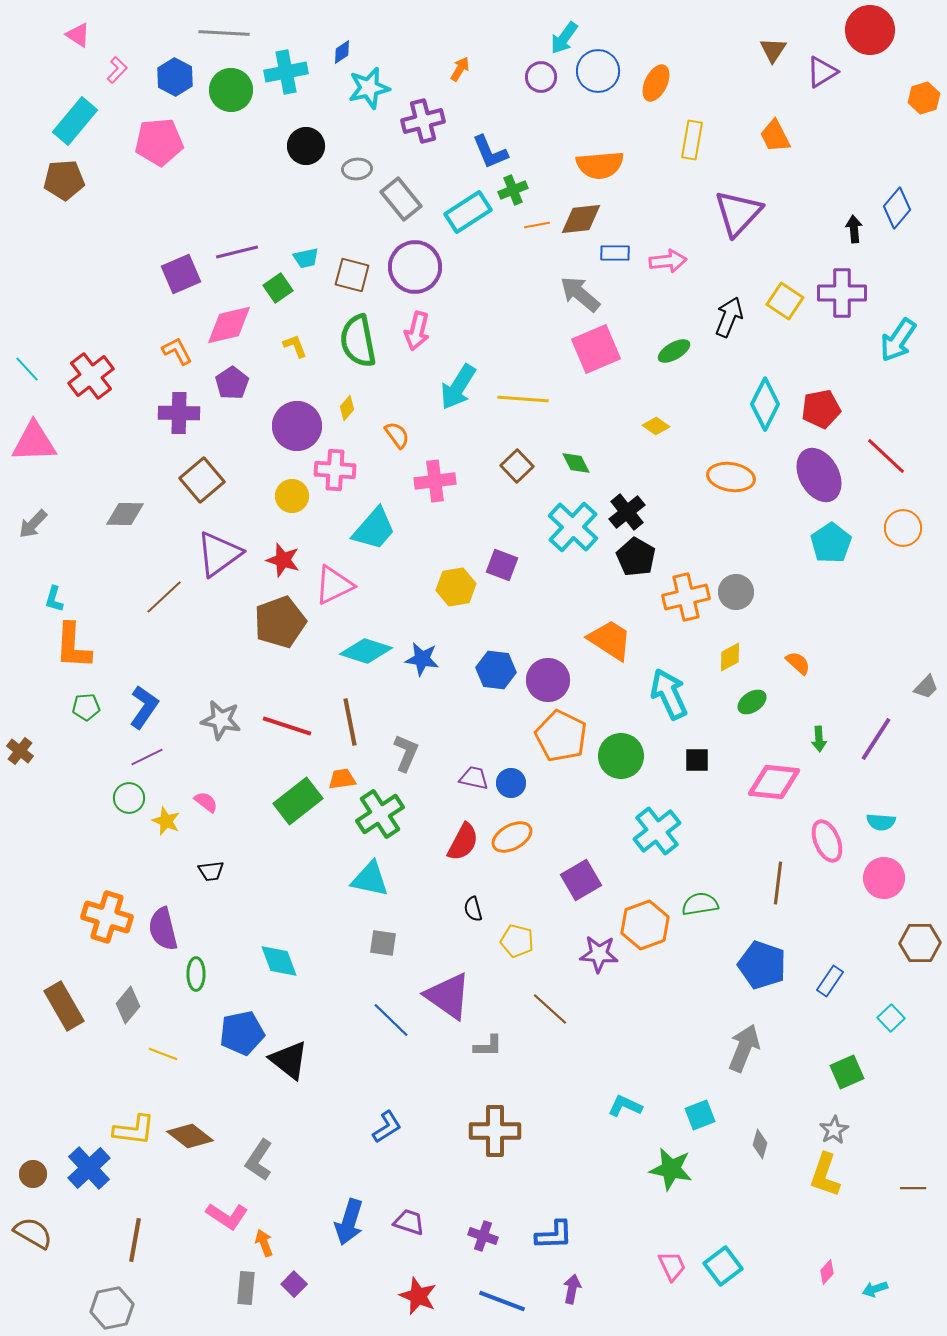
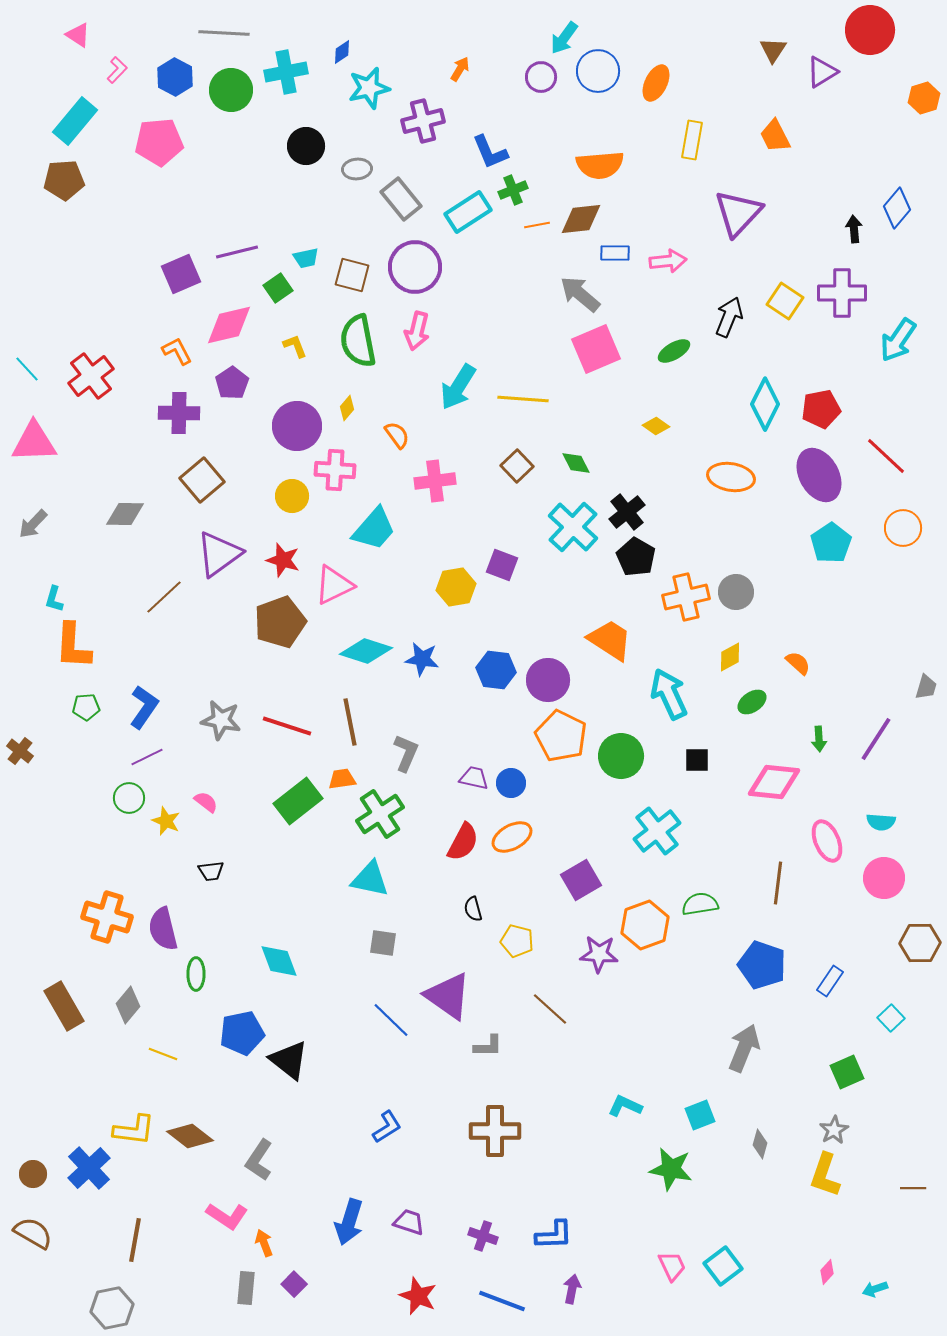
gray trapezoid at (926, 687): rotated 28 degrees counterclockwise
